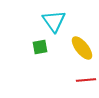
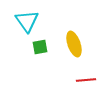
cyan triangle: moved 27 px left
yellow ellipse: moved 8 px left, 4 px up; rotated 20 degrees clockwise
